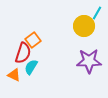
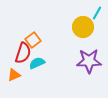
yellow circle: moved 1 px left, 1 px down
cyan semicircle: moved 6 px right, 4 px up; rotated 35 degrees clockwise
orange triangle: rotated 48 degrees counterclockwise
